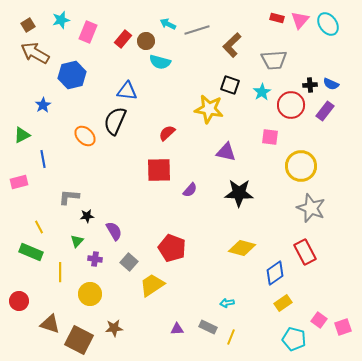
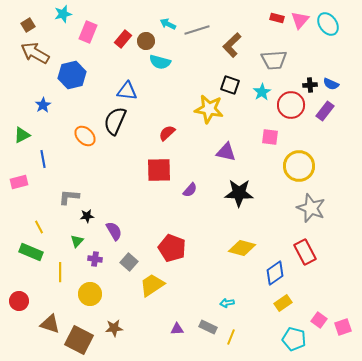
cyan star at (61, 20): moved 2 px right, 6 px up
yellow circle at (301, 166): moved 2 px left
